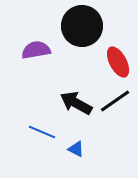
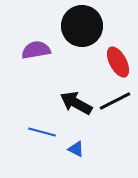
black line: rotated 8 degrees clockwise
blue line: rotated 8 degrees counterclockwise
